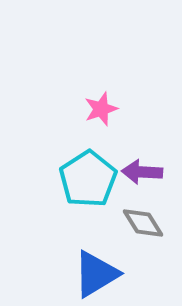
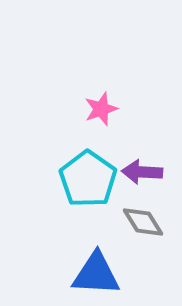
cyan pentagon: rotated 4 degrees counterclockwise
gray diamond: moved 1 px up
blue triangle: rotated 34 degrees clockwise
